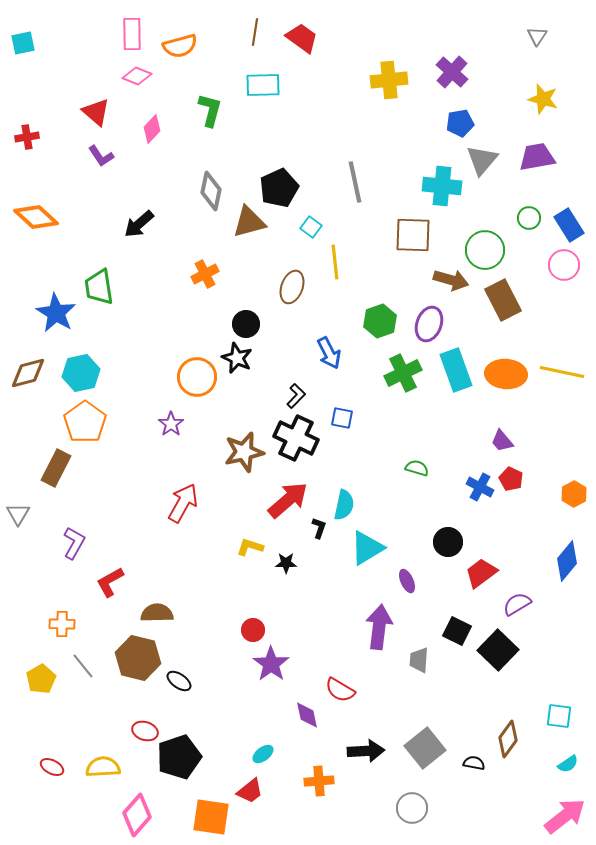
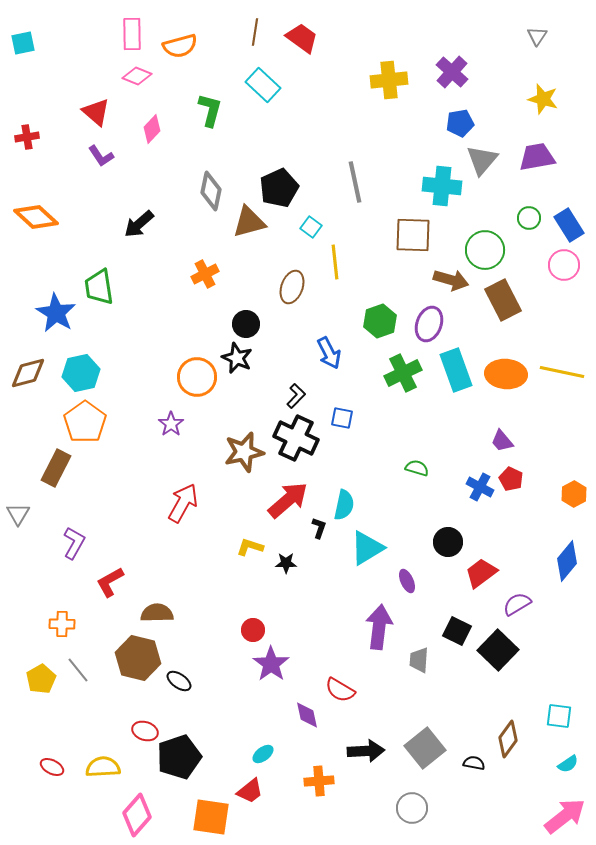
cyan rectangle at (263, 85): rotated 44 degrees clockwise
gray line at (83, 666): moved 5 px left, 4 px down
